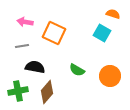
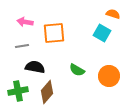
orange square: rotated 30 degrees counterclockwise
orange circle: moved 1 px left
